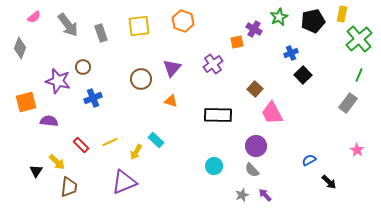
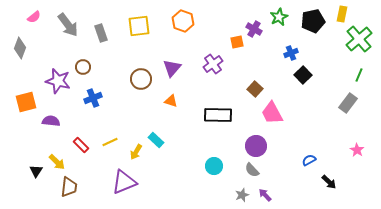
purple semicircle at (49, 121): moved 2 px right
